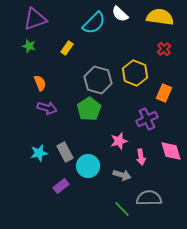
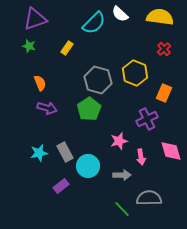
gray arrow: rotated 18 degrees counterclockwise
